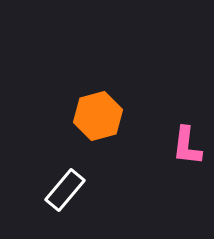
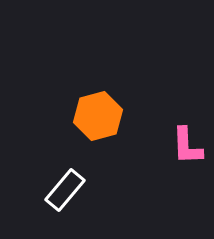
pink L-shape: rotated 9 degrees counterclockwise
